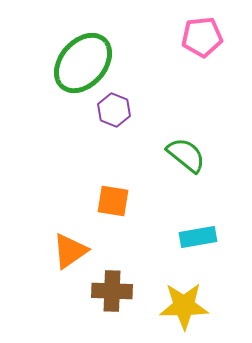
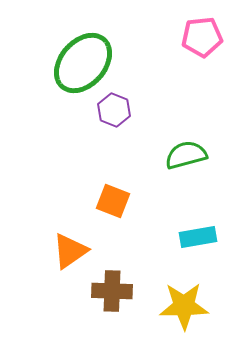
green semicircle: rotated 54 degrees counterclockwise
orange square: rotated 12 degrees clockwise
